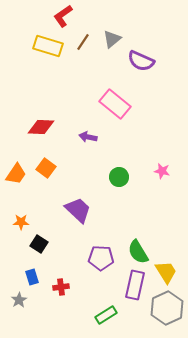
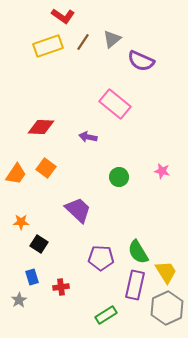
red L-shape: rotated 110 degrees counterclockwise
yellow rectangle: rotated 36 degrees counterclockwise
